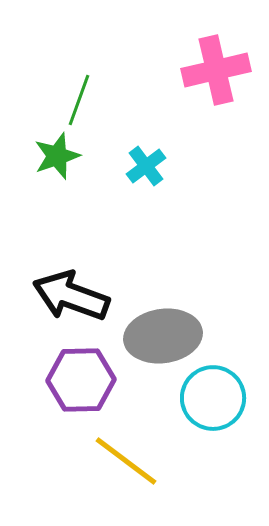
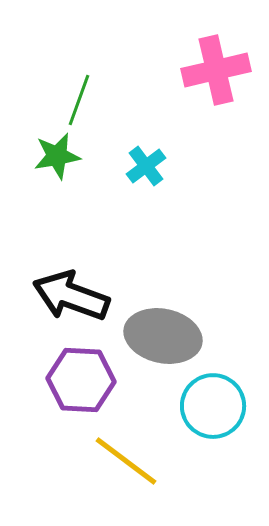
green star: rotated 9 degrees clockwise
gray ellipse: rotated 20 degrees clockwise
purple hexagon: rotated 4 degrees clockwise
cyan circle: moved 8 px down
